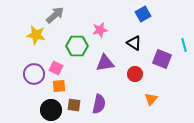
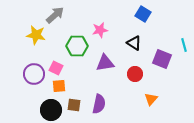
blue square: rotated 28 degrees counterclockwise
